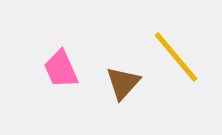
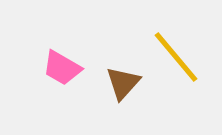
pink trapezoid: moved 1 px right, 1 px up; rotated 36 degrees counterclockwise
